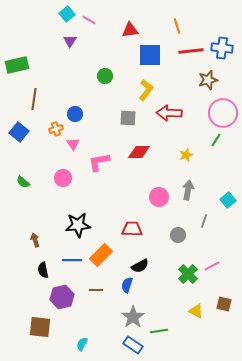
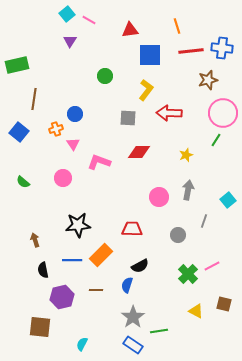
pink L-shape at (99, 162): rotated 30 degrees clockwise
